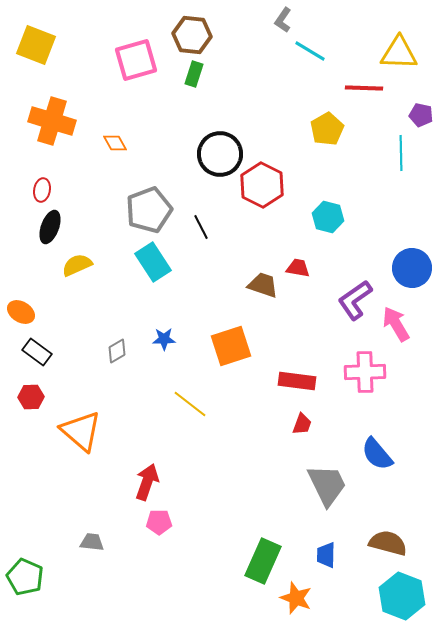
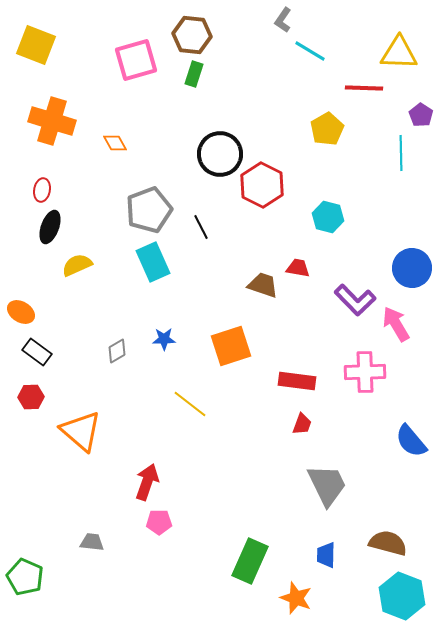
purple pentagon at (421, 115): rotated 20 degrees clockwise
cyan rectangle at (153, 262): rotated 9 degrees clockwise
purple L-shape at (355, 300): rotated 99 degrees counterclockwise
blue semicircle at (377, 454): moved 34 px right, 13 px up
green rectangle at (263, 561): moved 13 px left
